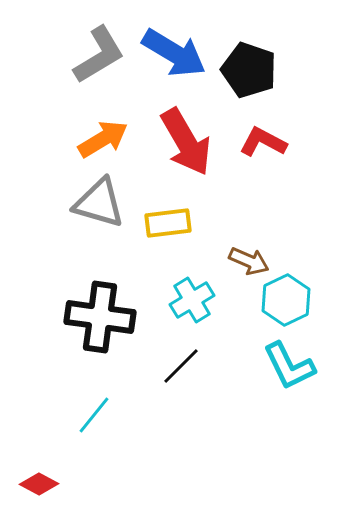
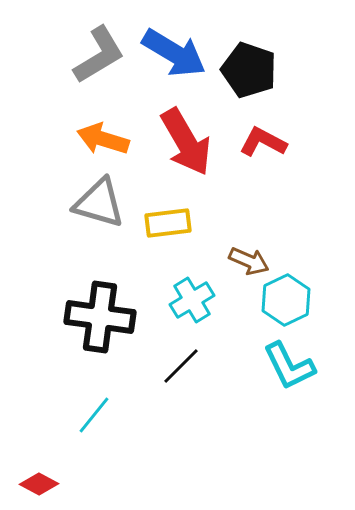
orange arrow: rotated 132 degrees counterclockwise
